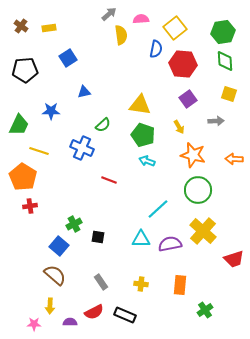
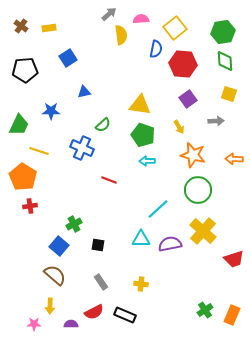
cyan arrow at (147, 161): rotated 21 degrees counterclockwise
black square at (98, 237): moved 8 px down
orange rectangle at (180, 285): moved 52 px right, 30 px down; rotated 18 degrees clockwise
purple semicircle at (70, 322): moved 1 px right, 2 px down
